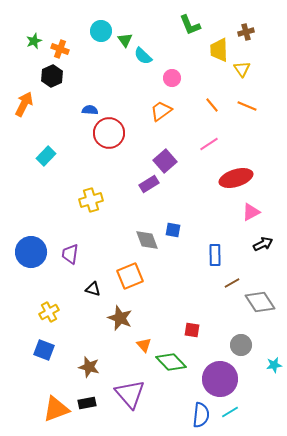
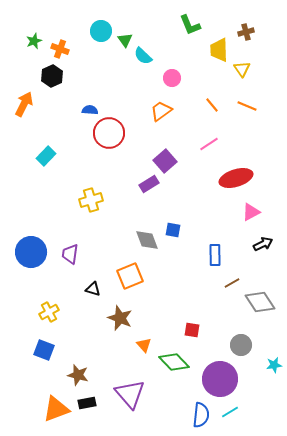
green diamond at (171, 362): moved 3 px right
brown star at (89, 367): moved 11 px left, 8 px down
